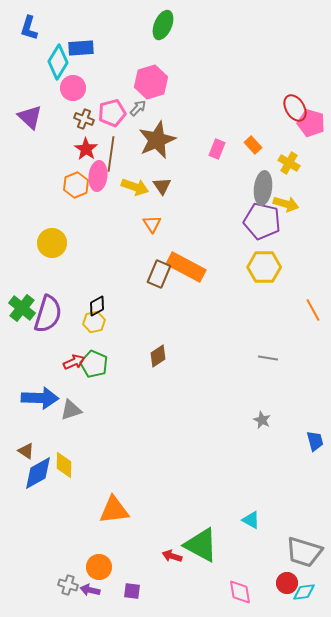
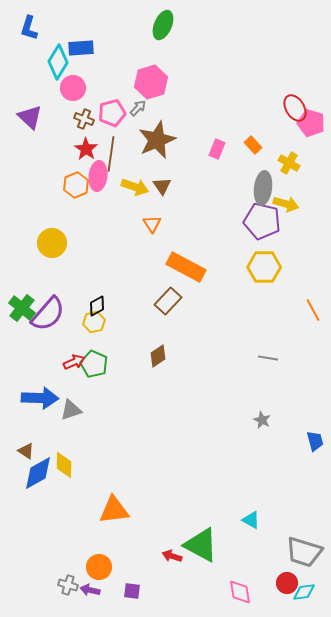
brown rectangle at (159, 274): moved 9 px right, 27 px down; rotated 20 degrees clockwise
purple semicircle at (48, 314): rotated 24 degrees clockwise
